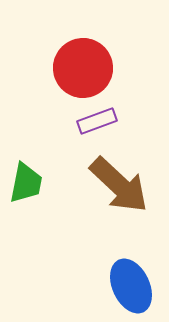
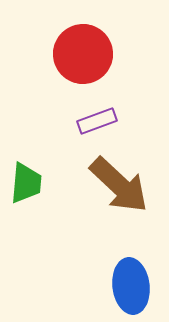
red circle: moved 14 px up
green trapezoid: rotated 6 degrees counterclockwise
blue ellipse: rotated 18 degrees clockwise
